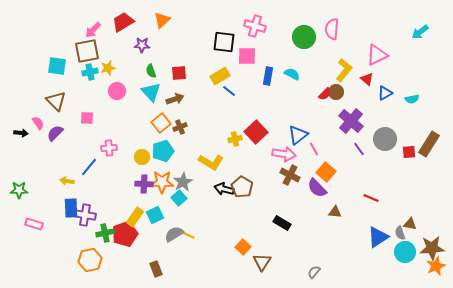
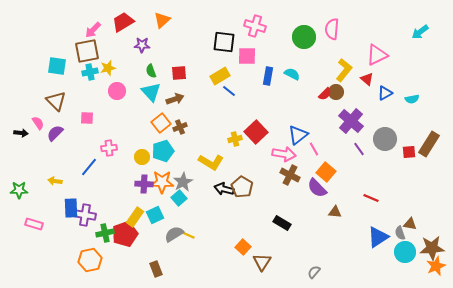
yellow arrow at (67, 181): moved 12 px left
